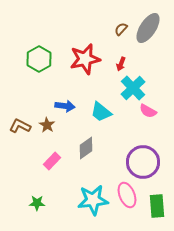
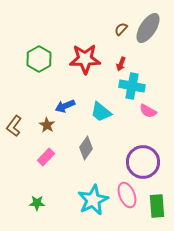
red star: rotated 12 degrees clockwise
cyan cross: moved 1 px left, 2 px up; rotated 35 degrees counterclockwise
blue arrow: rotated 150 degrees clockwise
brown L-shape: moved 6 px left; rotated 80 degrees counterclockwise
gray diamond: rotated 20 degrees counterclockwise
pink rectangle: moved 6 px left, 4 px up
cyan star: rotated 20 degrees counterclockwise
